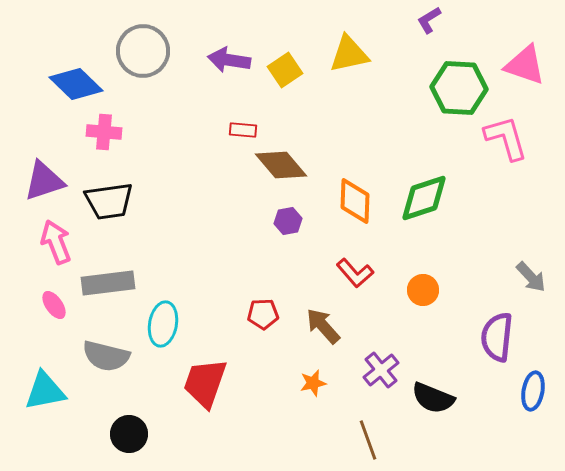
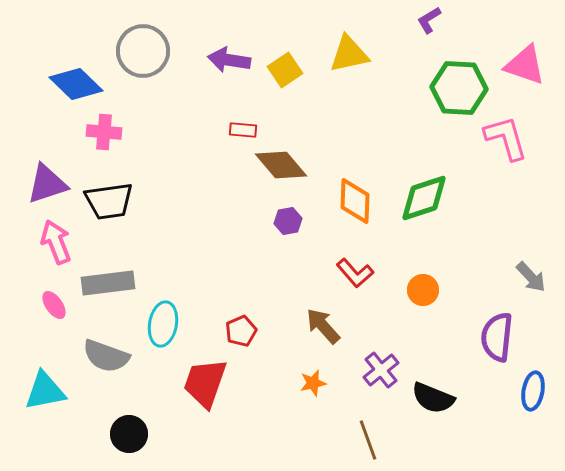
purple triangle: moved 3 px right, 3 px down
red pentagon: moved 22 px left, 17 px down; rotated 20 degrees counterclockwise
gray semicircle: rotated 6 degrees clockwise
